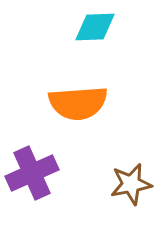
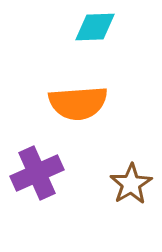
purple cross: moved 5 px right
brown star: rotated 21 degrees counterclockwise
